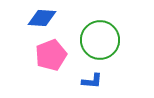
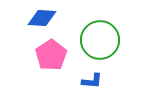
pink pentagon: rotated 12 degrees counterclockwise
